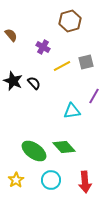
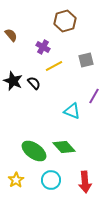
brown hexagon: moved 5 px left
gray square: moved 2 px up
yellow line: moved 8 px left
cyan triangle: rotated 30 degrees clockwise
